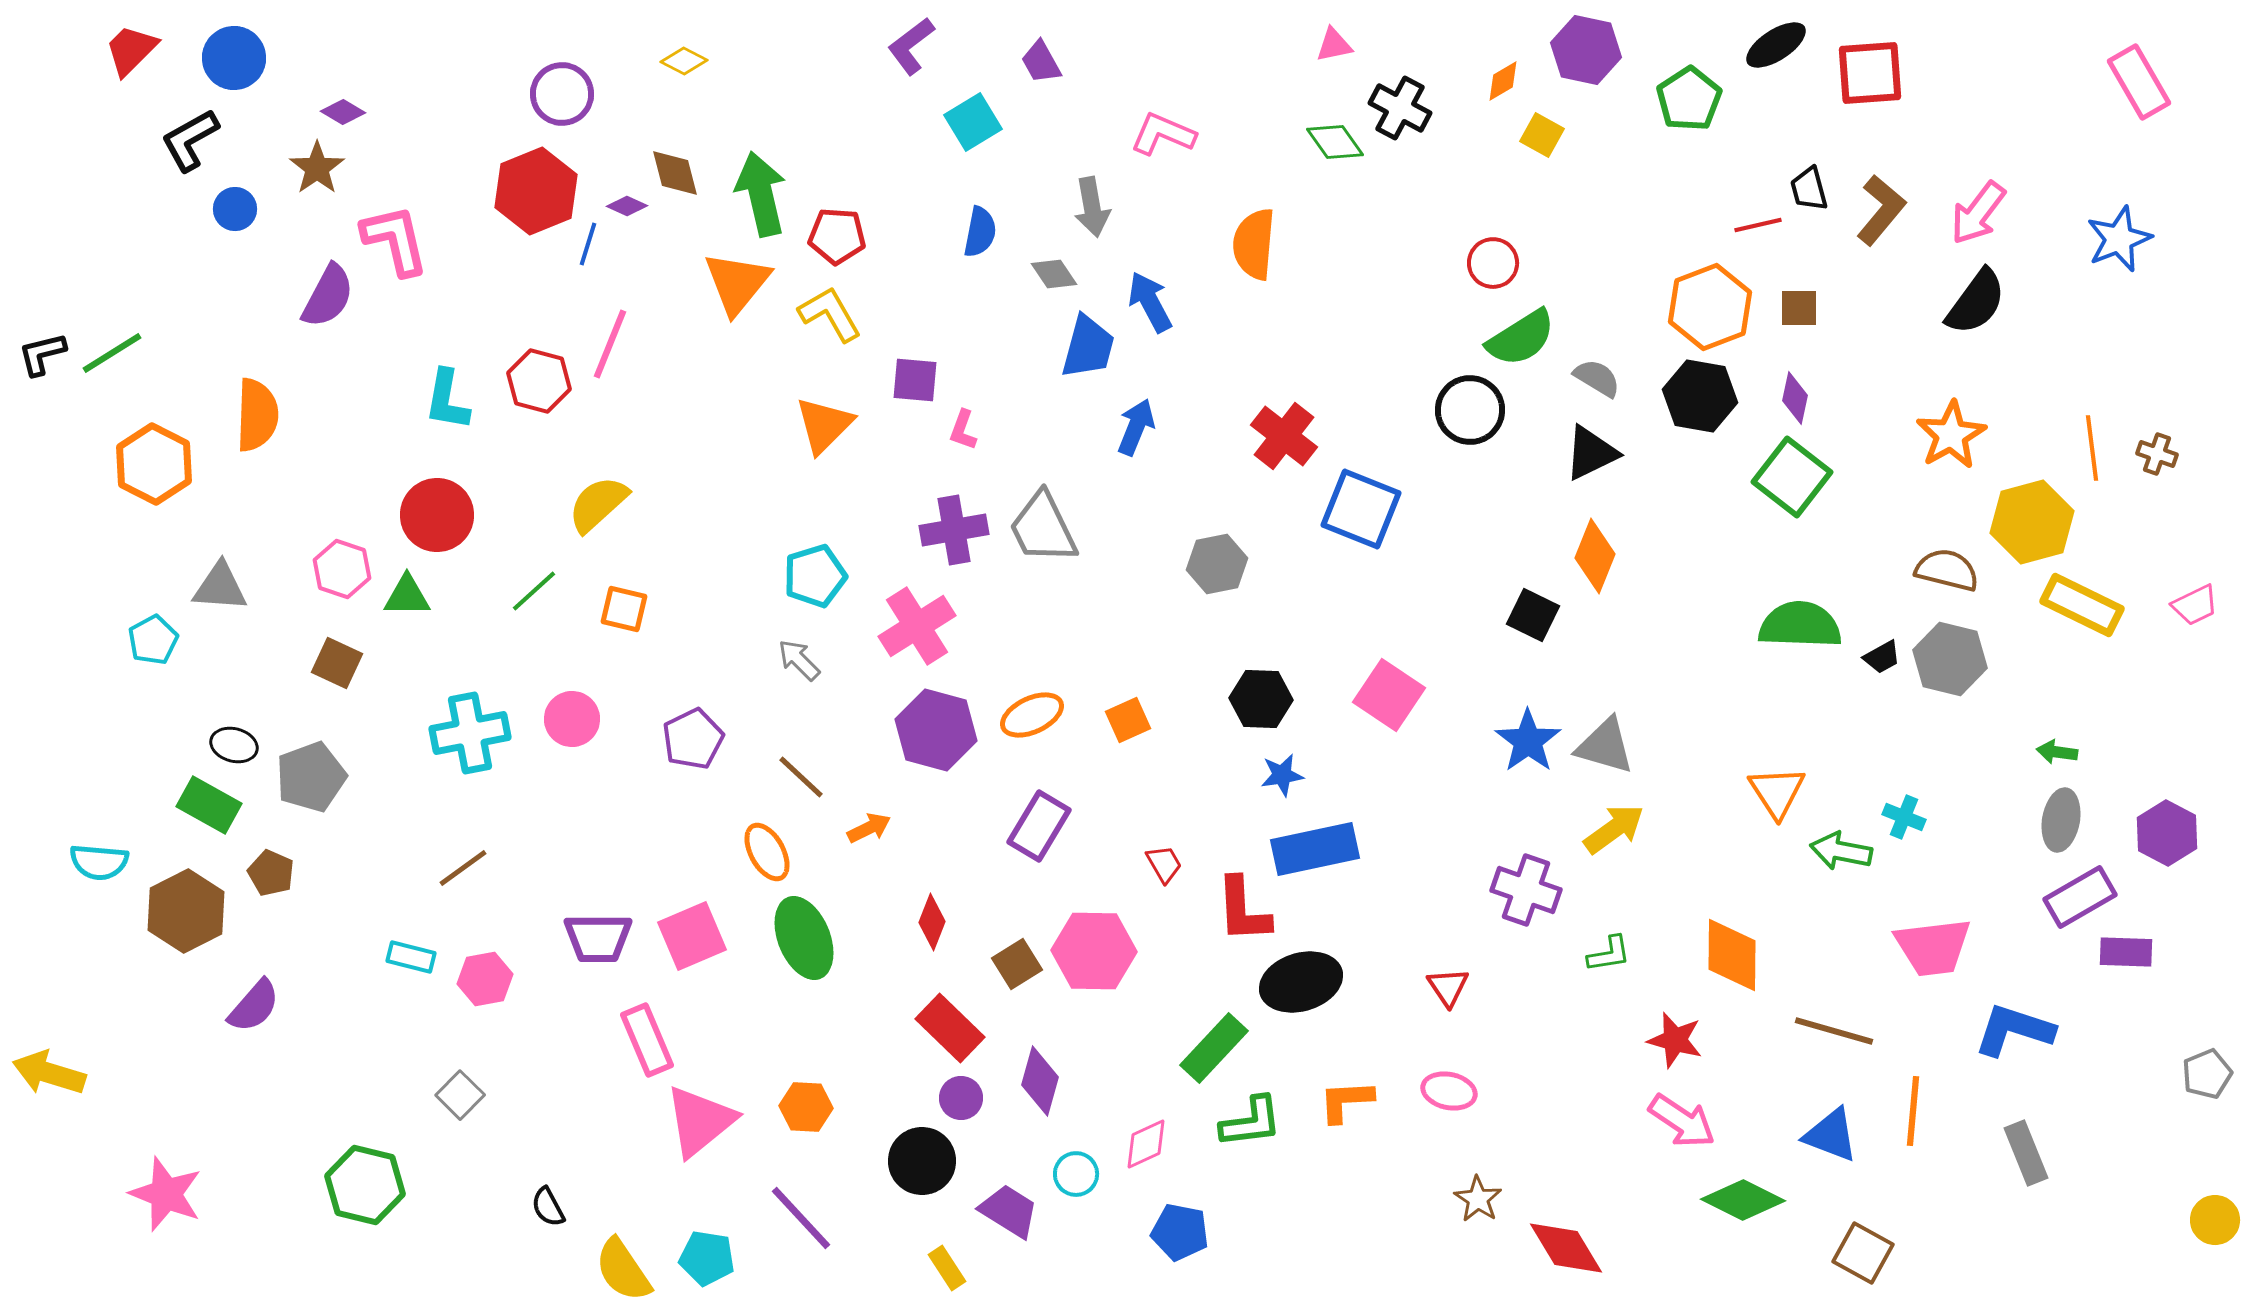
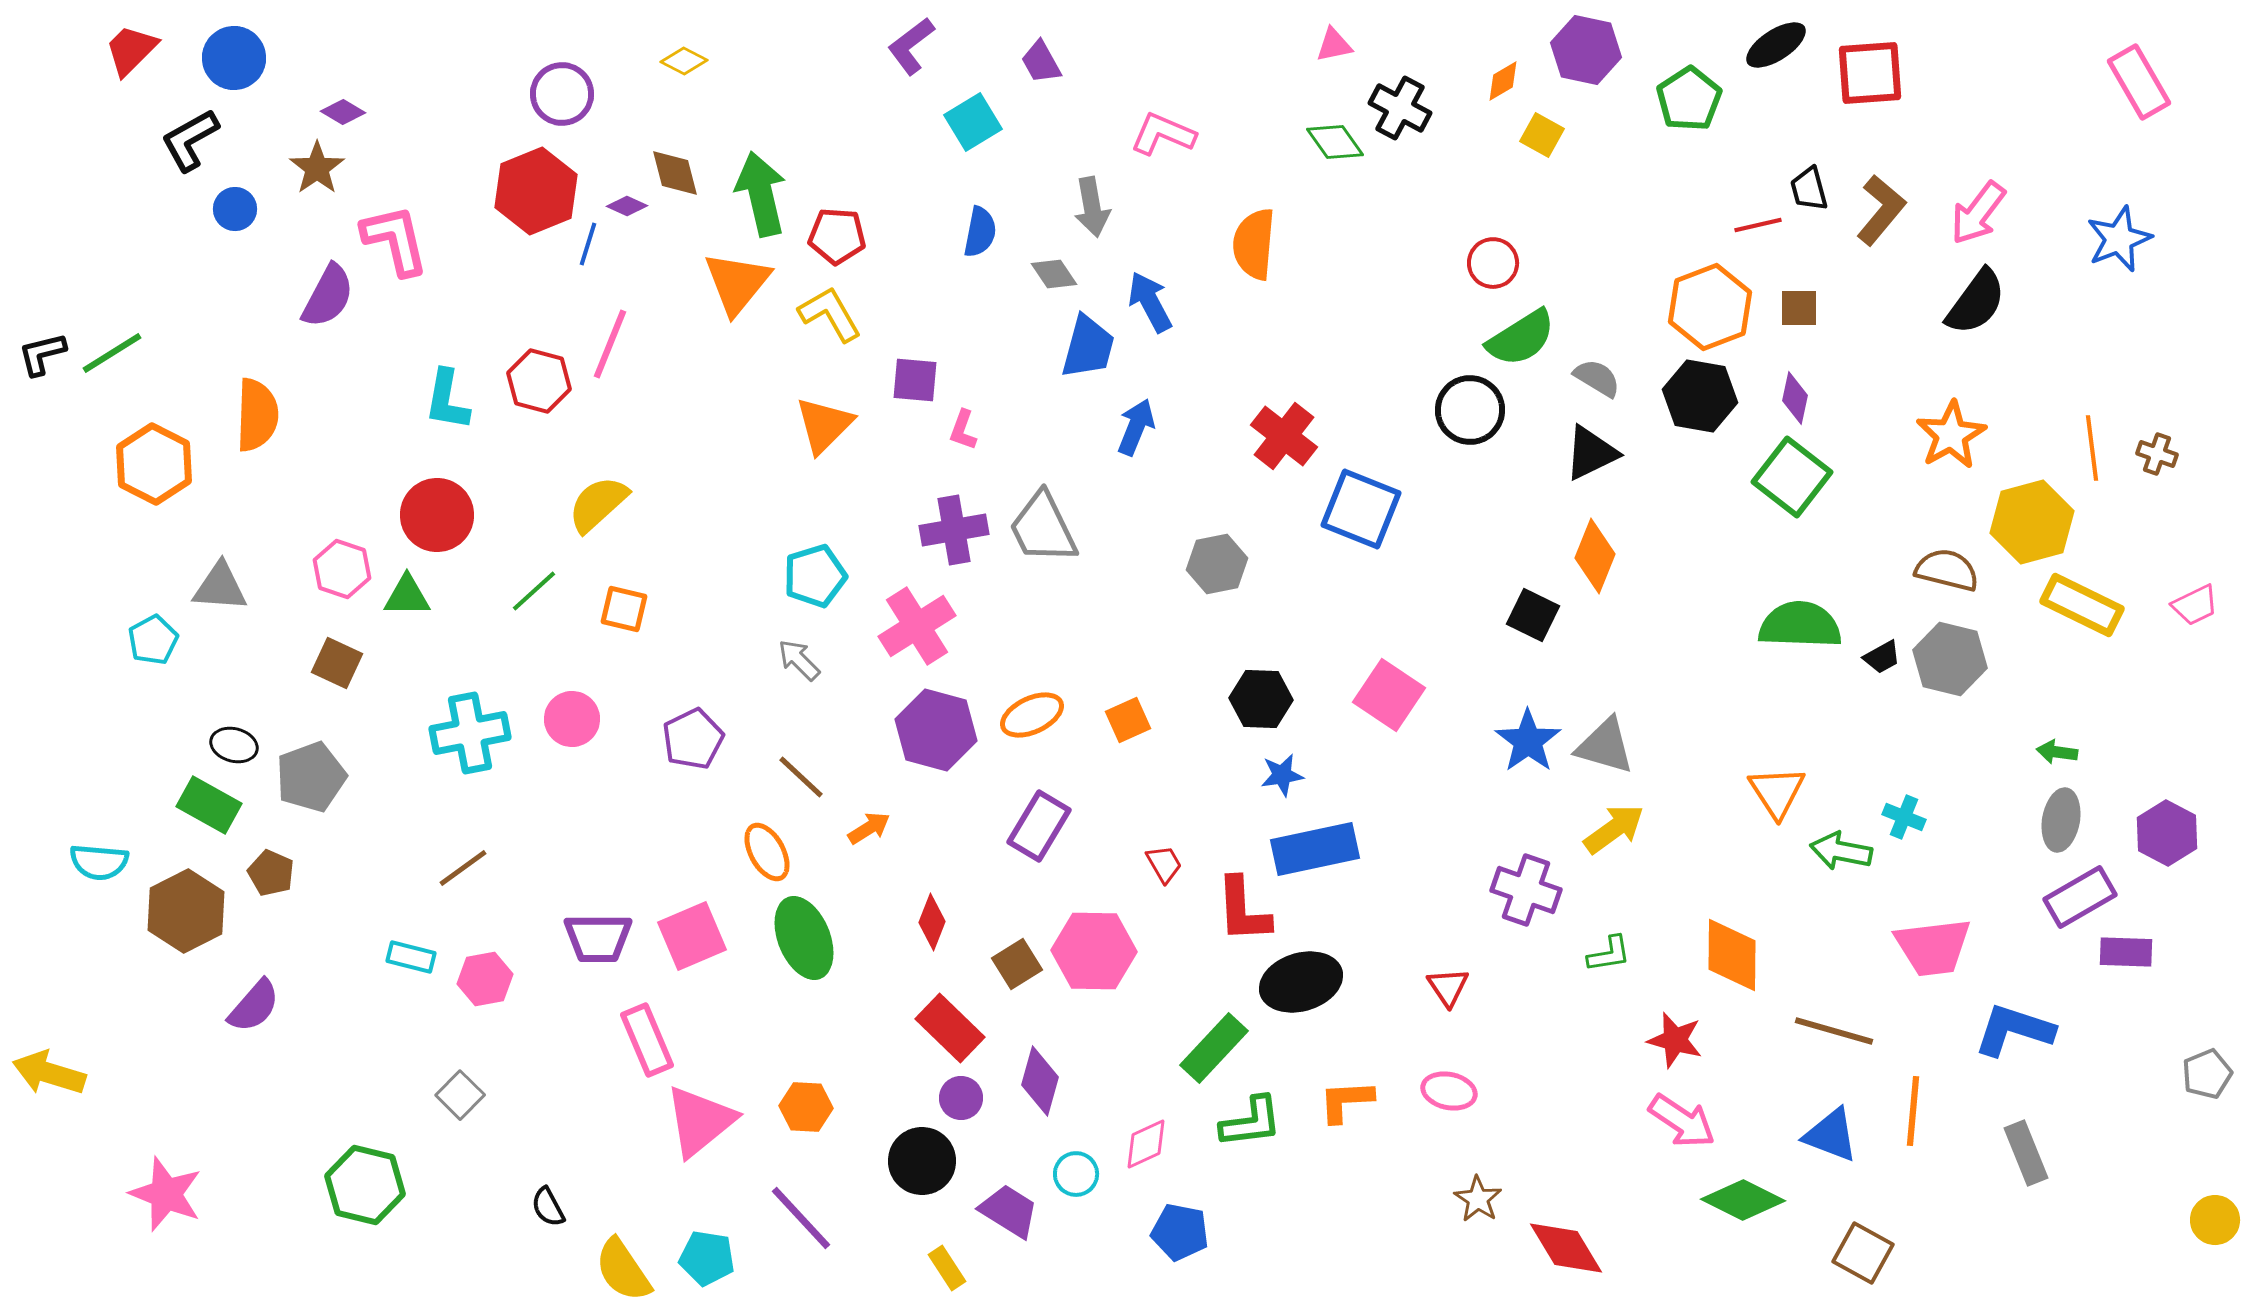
orange arrow at (869, 828): rotated 6 degrees counterclockwise
